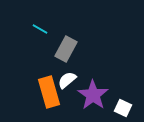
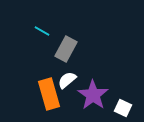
cyan line: moved 2 px right, 2 px down
orange rectangle: moved 2 px down
